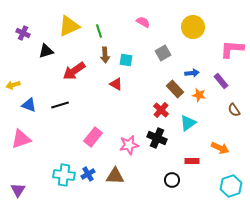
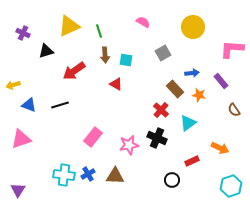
red rectangle: rotated 24 degrees counterclockwise
